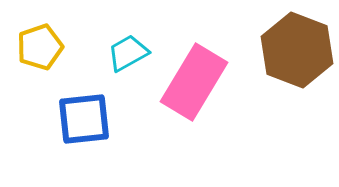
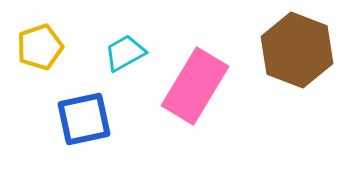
cyan trapezoid: moved 3 px left
pink rectangle: moved 1 px right, 4 px down
blue square: rotated 6 degrees counterclockwise
